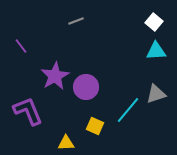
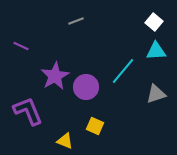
purple line: rotated 28 degrees counterclockwise
cyan line: moved 5 px left, 39 px up
yellow triangle: moved 1 px left, 2 px up; rotated 24 degrees clockwise
